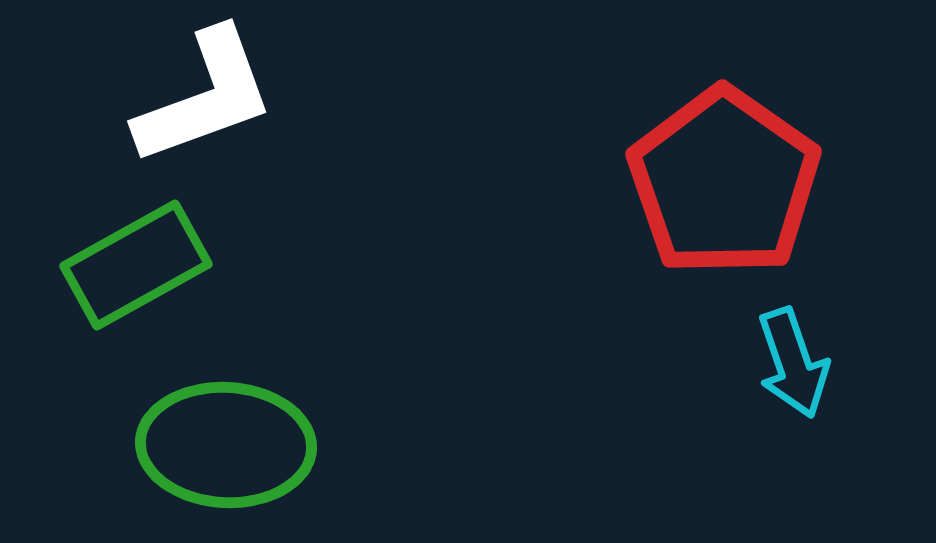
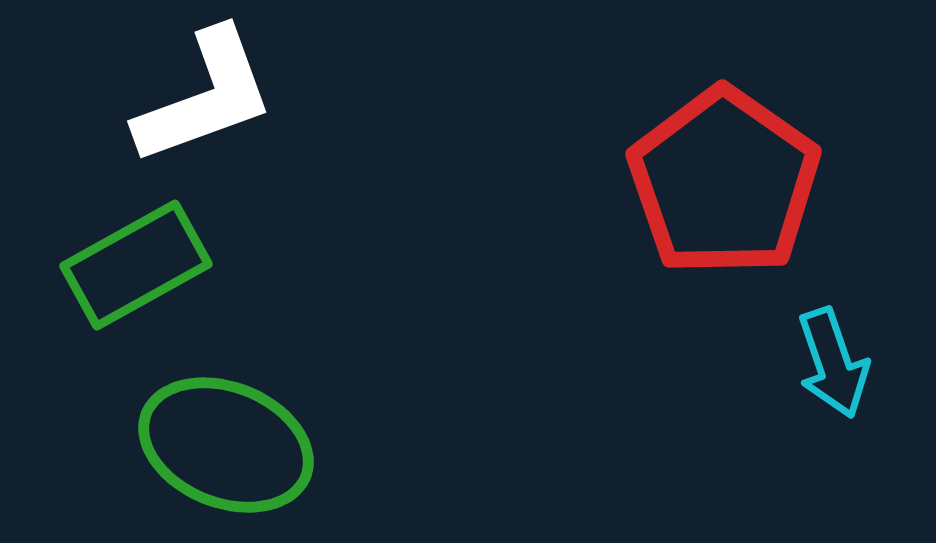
cyan arrow: moved 40 px right
green ellipse: rotated 19 degrees clockwise
